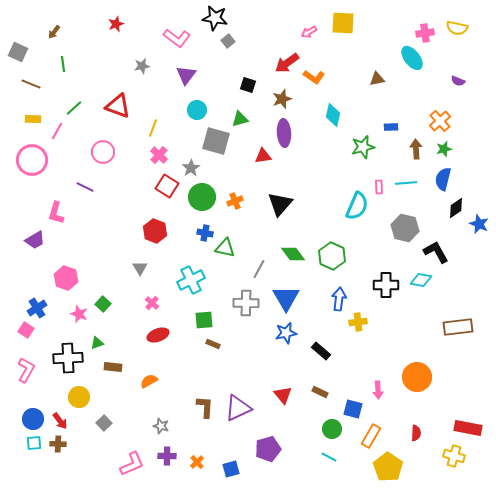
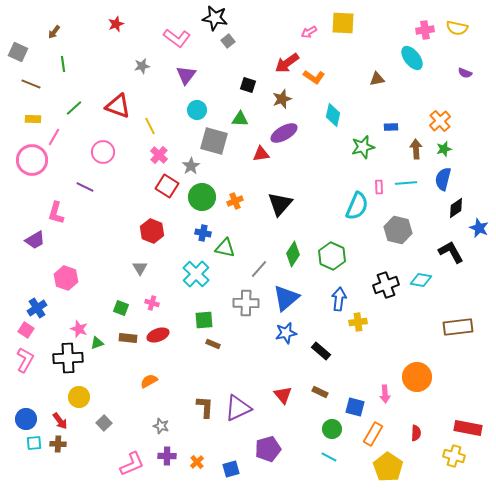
pink cross at (425, 33): moved 3 px up
purple semicircle at (458, 81): moved 7 px right, 8 px up
green triangle at (240, 119): rotated 18 degrees clockwise
yellow line at (153, 128): moved 3 px left, 2 px up; rotated 48 degrees counterclockwise
pink line at (57, 131): moved 3 px left, 6 px down
purple ellipse at (284, 133): rotated 64 degrees clockwise
gray square at (216, 141): moved 2 px left
red triangle at (263, 156): moved 2 px left, 2 px up
gray star at (191, 168): moved 2 px up
blue star at (479, 224): moved 4 px down
gray hexagon at (405, 228): moved 7 px left, 2 px down
red hexagon at (155, 231): moved 3 px left
blue cross at (205, 233): moved 2 px left
black L-shape at (436, 252): moved 15 px right
green diamond at (293, 254): rotated 70 degrees clockwise
gray line at (259, 269): rotated 12 degrees clockwise
cyan cross at (191, 280): moved 5 px right, 6 px up; rotated 20 degrees counterclockwise
black cross at (386, 285): rotated 20 degrees counterclockwise
blue triangle at (286, 298): rotated 20 degrees clockwise
pink cross at (152, 303): rotated 24 degrees counterclockwise
green square at (103, 304): moved 18 px right, 4 px down; rotated 21 degrees counterclockwise
pink star at (79, 314): moved 15 px down
brown rectangle at (113, 367): moved 15 px right, 29 px up
pink L-shape at (26, 370): moved 1 px left, 10 px up
pink arrow at (378, 390): moved 7 px right, 4 px down
blue square at (353, 409): moved 2 px right, 2 px up
blue circle at (33, 419): moved 7 px left
orange rectangle at (371, 436): moved 2 px right, 2 px up
